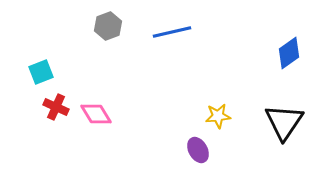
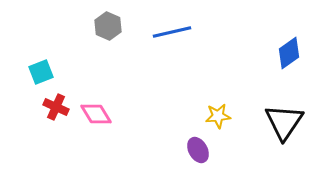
gray hexagon: rotated 16 degrees counterclockwise
